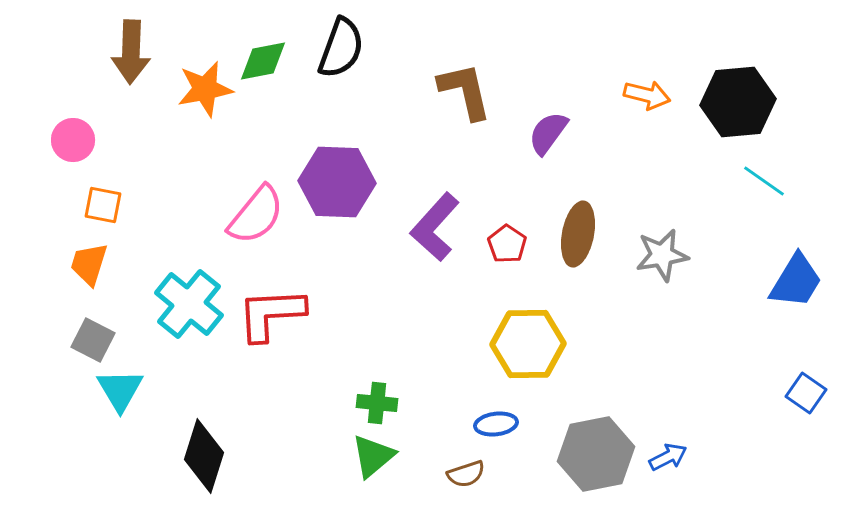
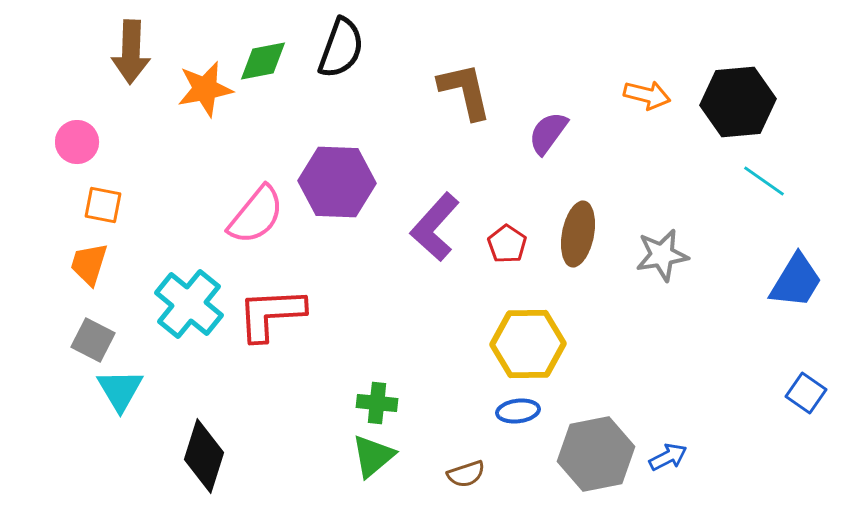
pink circle: moved 4 px right, 2 px down
blue ellipse: moved 22 px right, 13 px up
